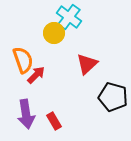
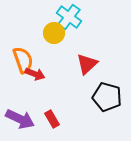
red arrow: moved 1 px left, 1 px up; rotated 66 degrees clockwise
black pentagon: moved 6 px left
purple arrow: moved 6 px left, 5 px down; rotated 56 degrees counterclockwise
red rectangle: moved 2 px left, 2 px up
